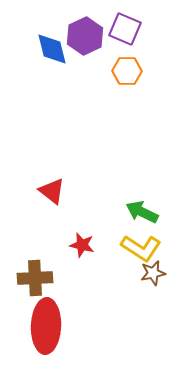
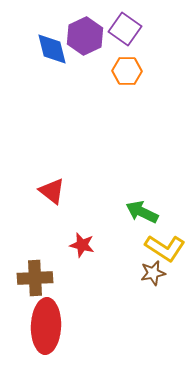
purple square: rotated 12 degrees clockwise
yellow L-shape: moved 24 px right
